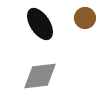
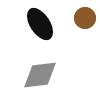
gray diamond: moved 1 px up
